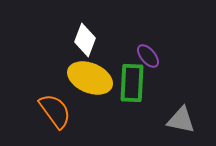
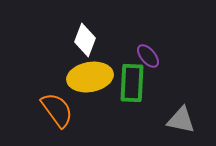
yellow ellipse: moved 1 px up; rotated 33 degrees counterclockwise
orange semicircle: moved 2 px right, 1 px up
